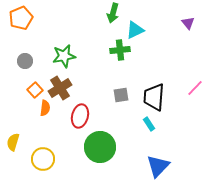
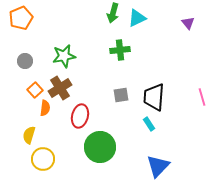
cyan triangle: moved 2 px right, 12 px up
pink line: moved 7 px right, 9 px down; rotated 60 degrees counterclockwise
yellow semicircle: moved 16 px right, 7 px up
